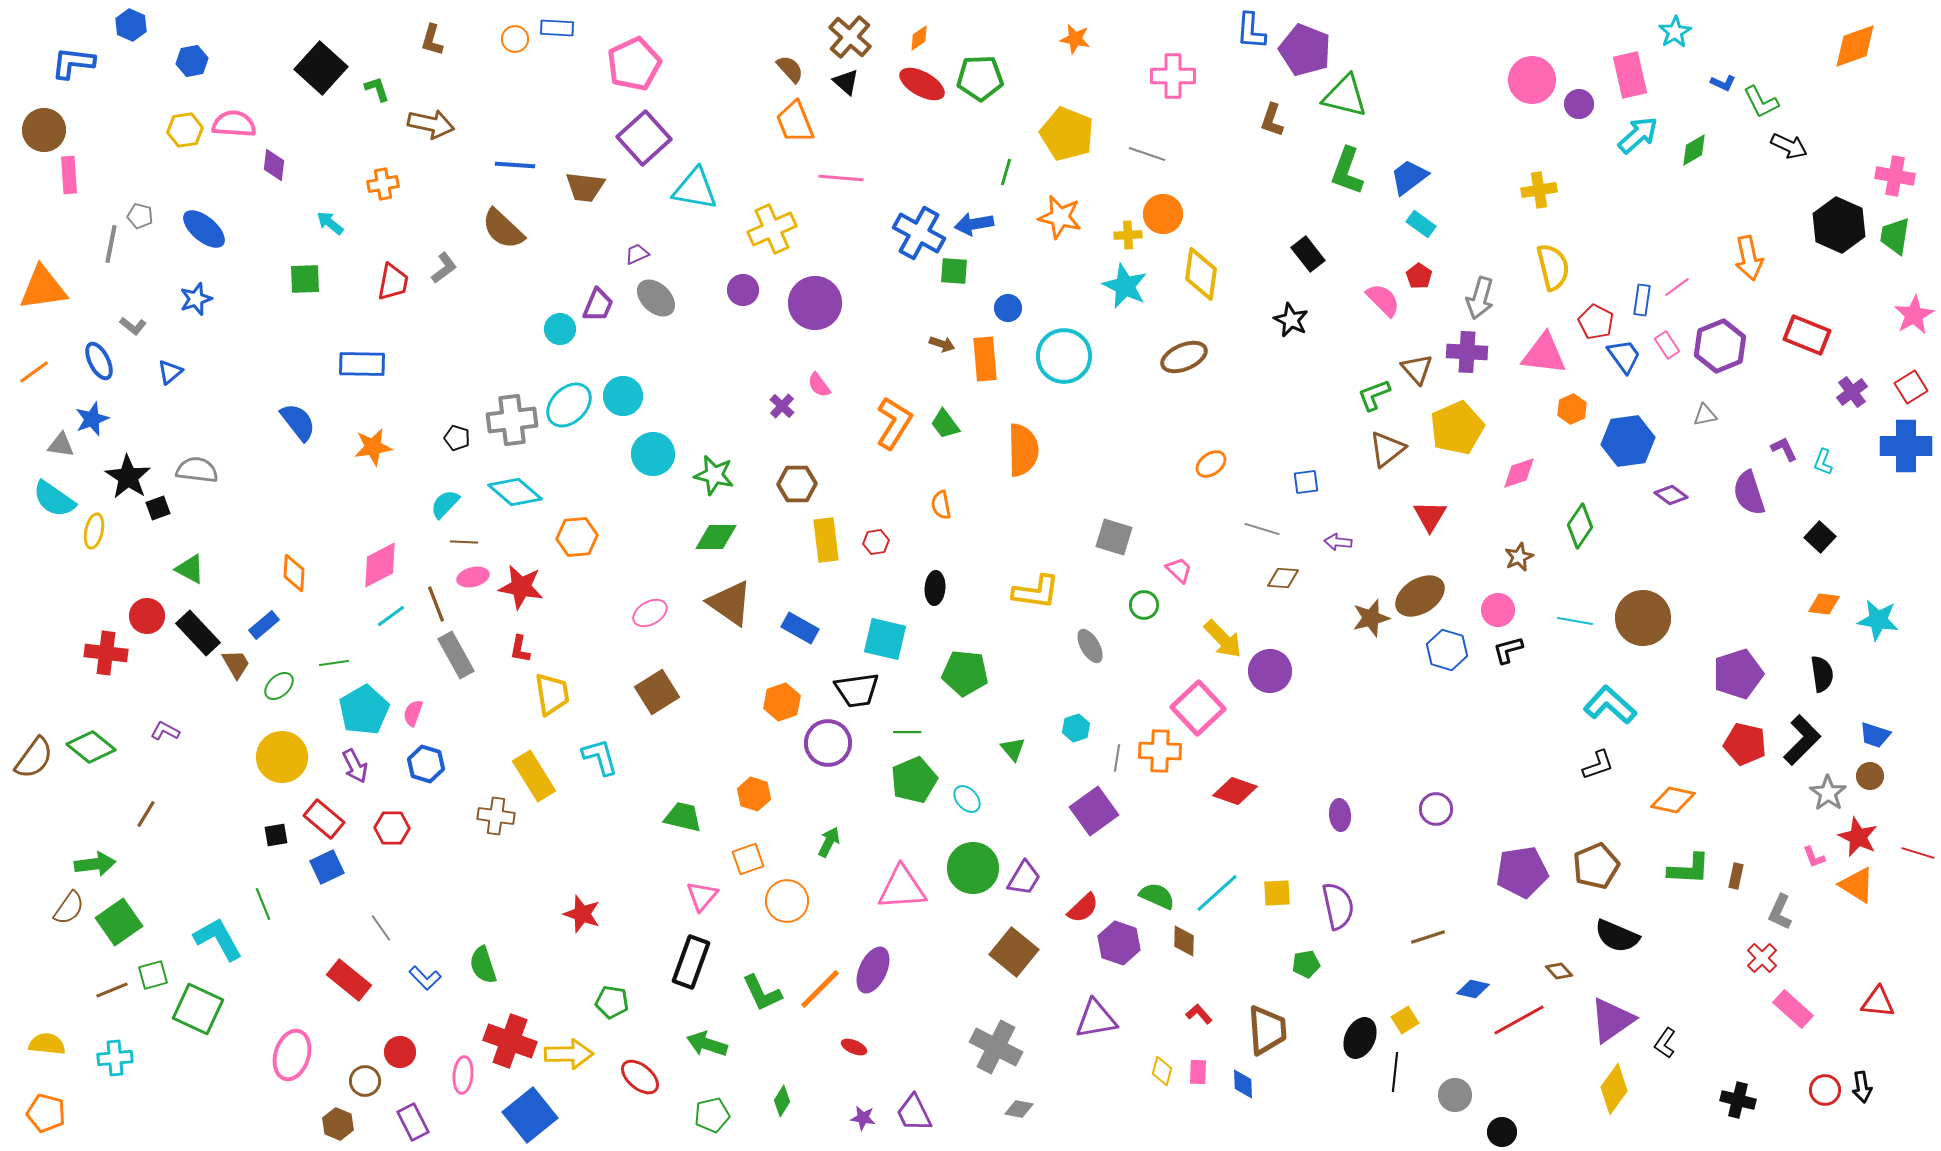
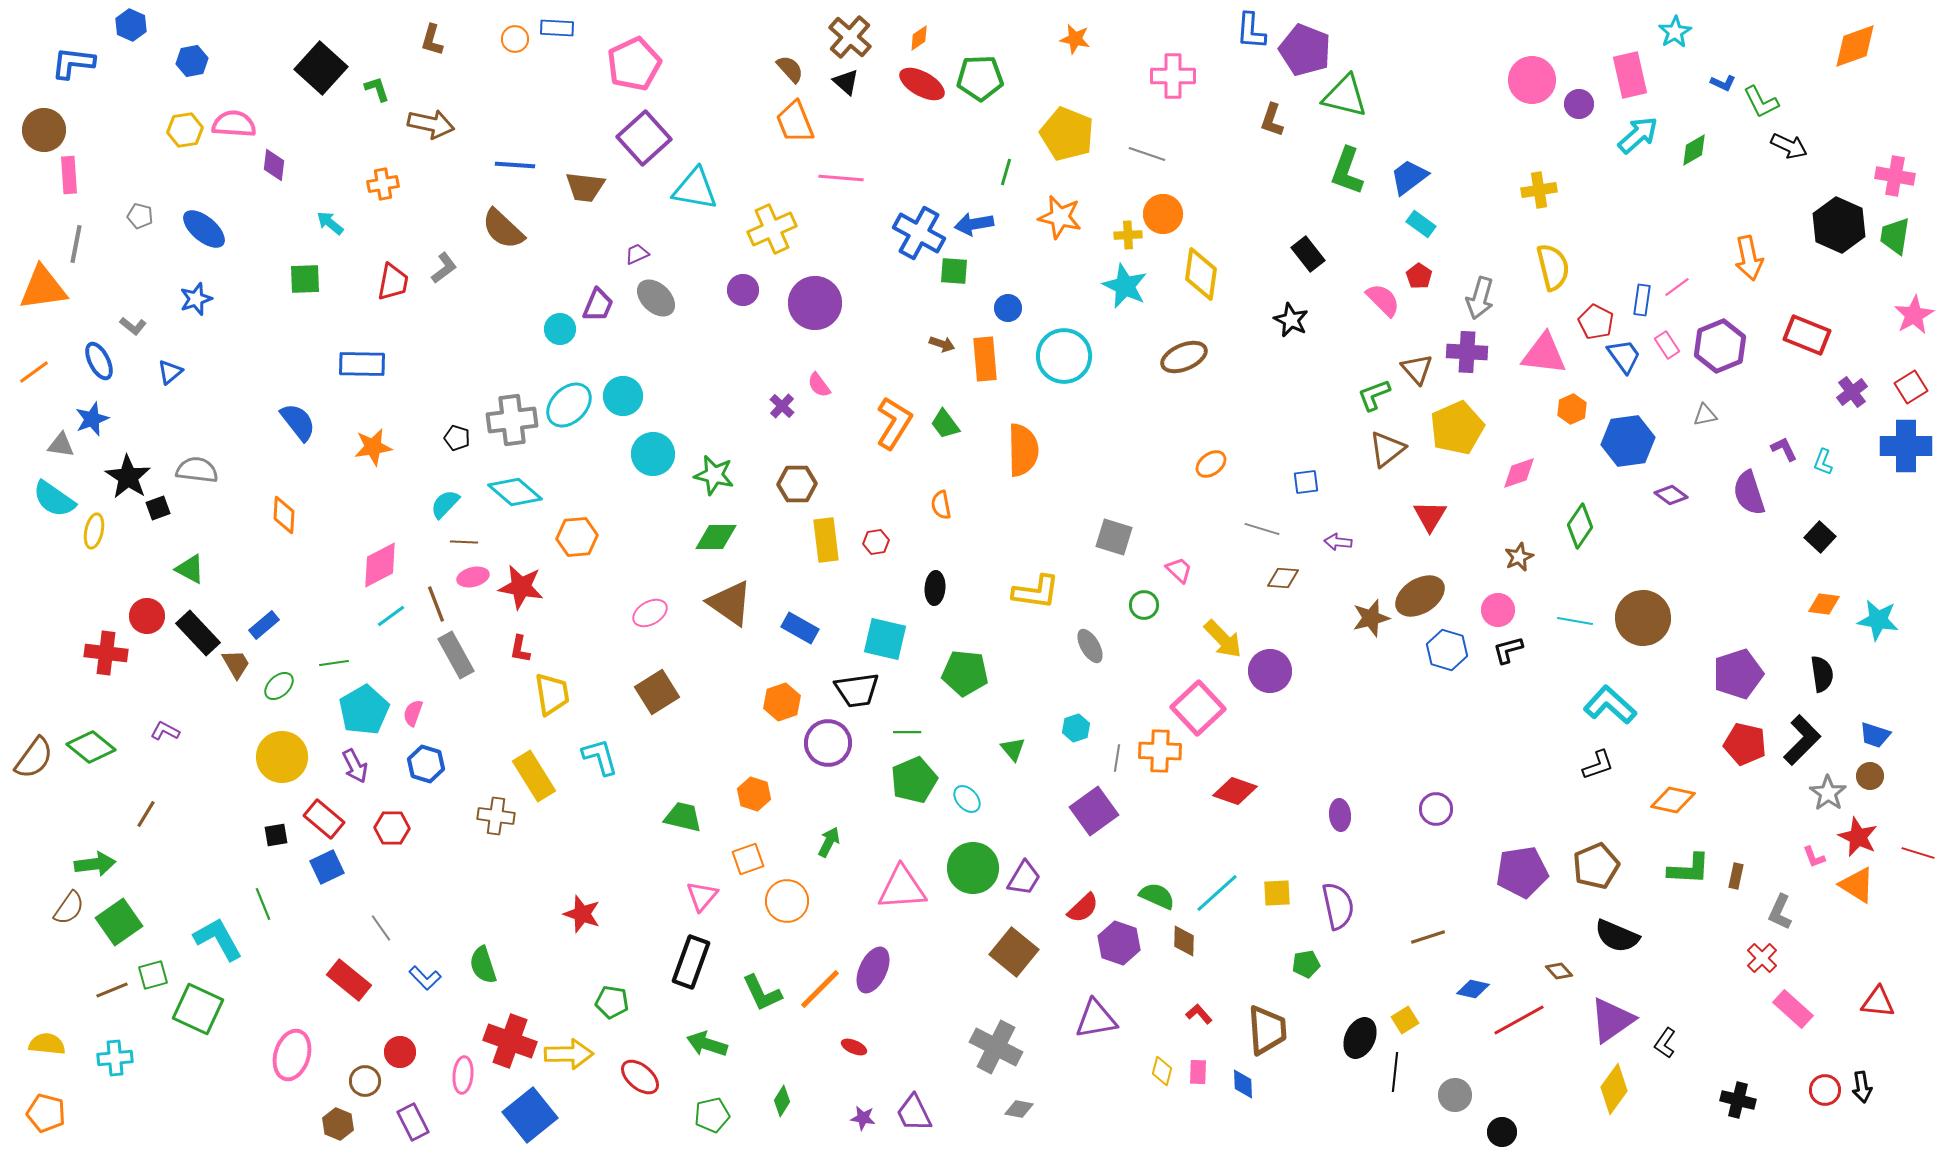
gray line at (111, 244): moved 35 px left
orange diamond at (294, 573): moved 10 px left, 58 px up
